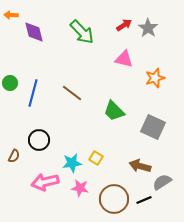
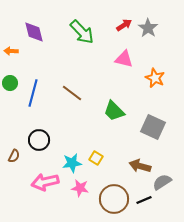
orange arrow: moved 36 px down
orange star: rotated 30 degrees counterclockwise
